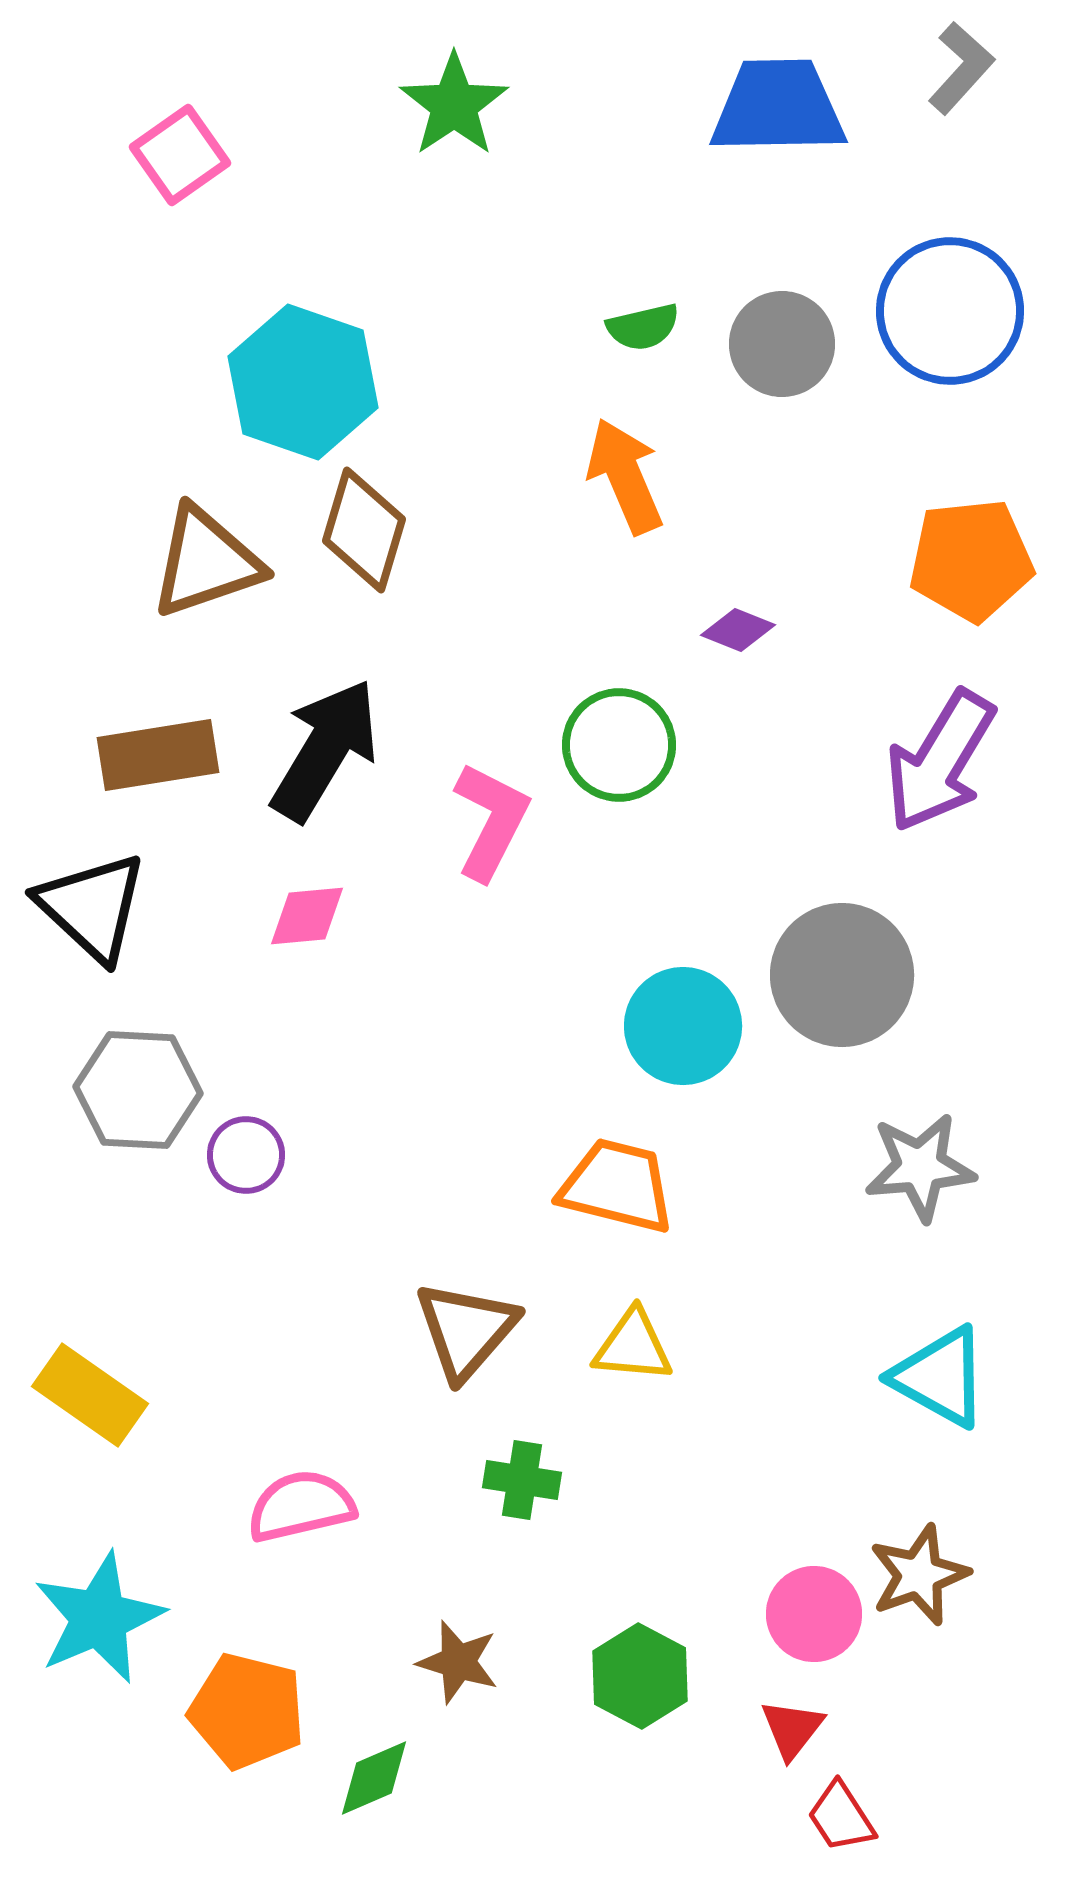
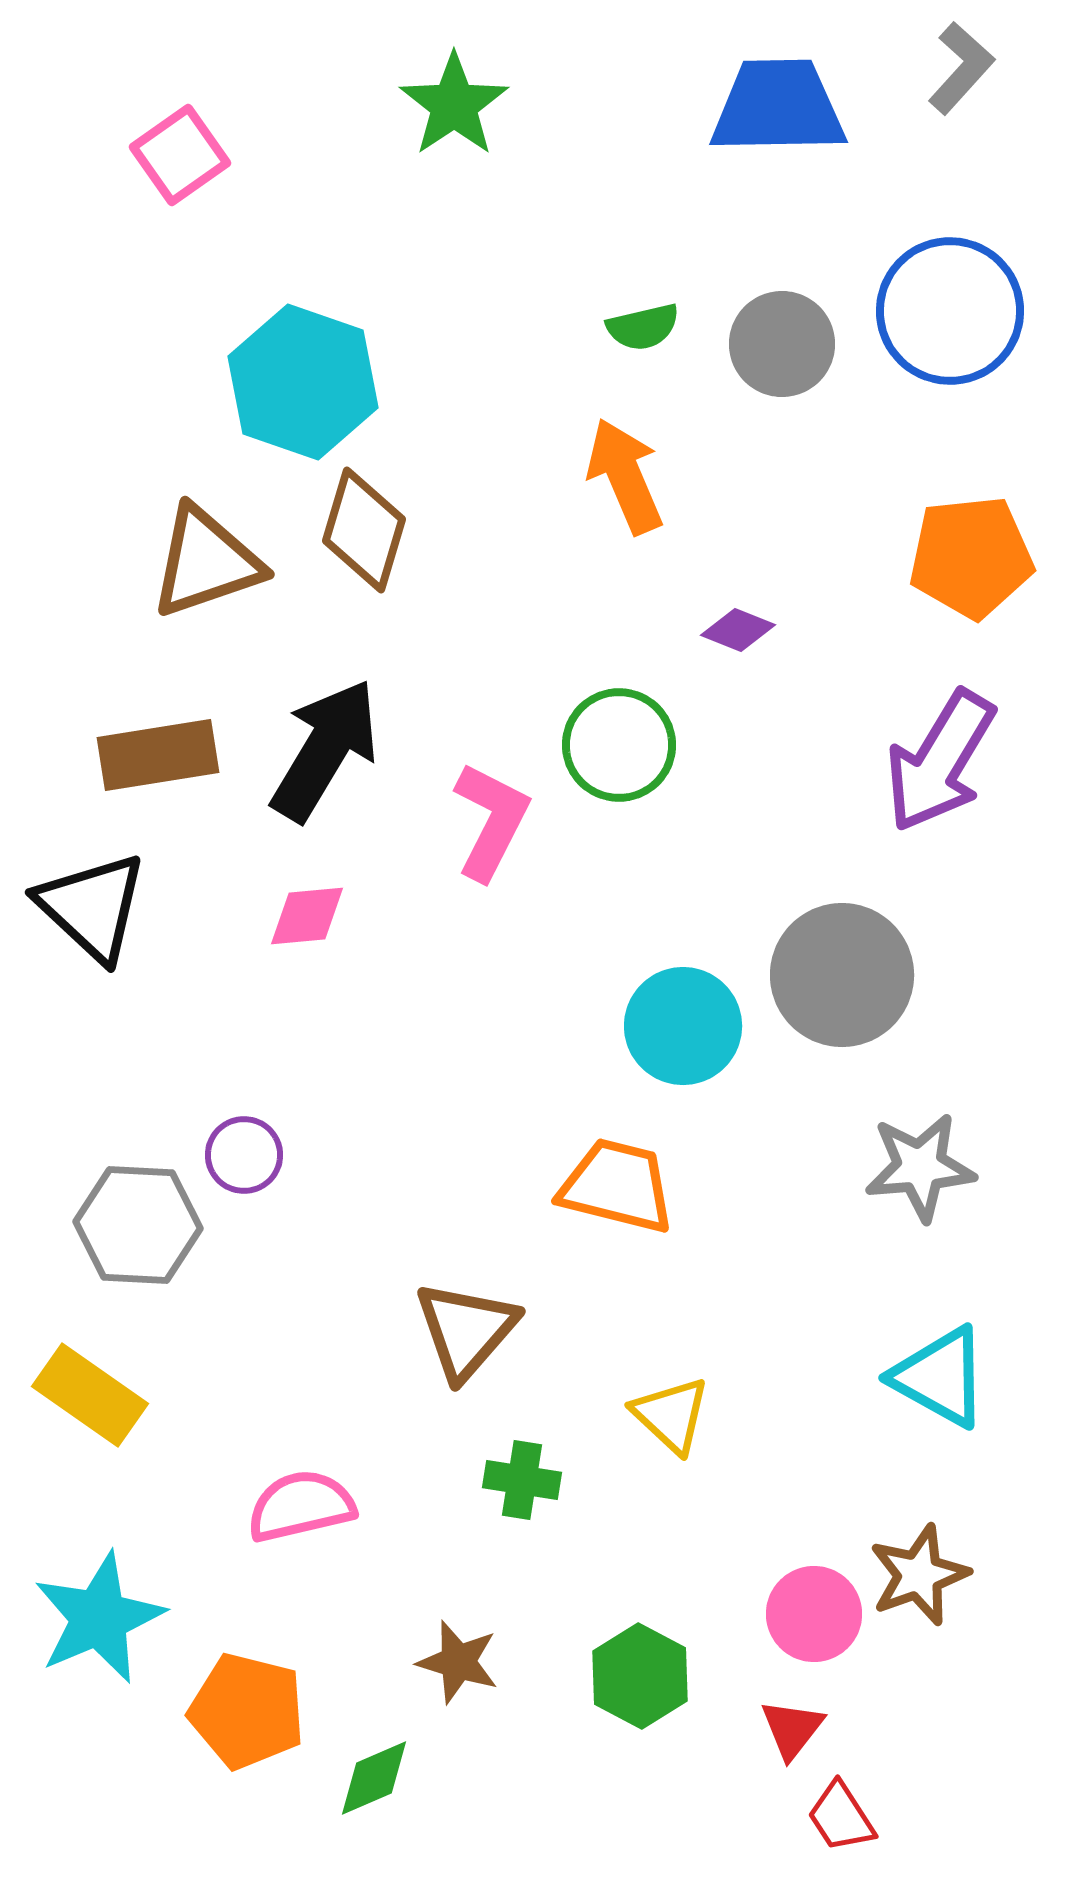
orange pentagon at (971, 560): moved 3 px up
gray hexagon at (138, 1090): moved 135 px down
purple circle at (246, 1155): moved 2 px left
yellow triangle at (633, 1346): moved 38 px right, 69 px down; rotated 38 degrees clockwise
